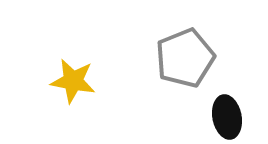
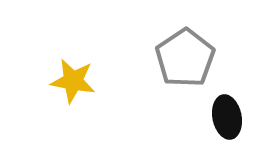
gray pentagon: rotated 12 degrees counterclockwise
